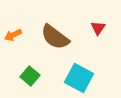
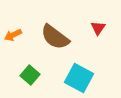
green square: moved 1 px up
